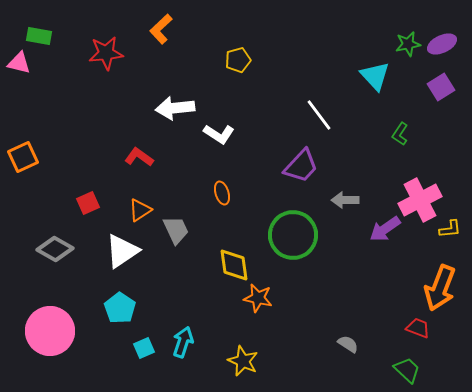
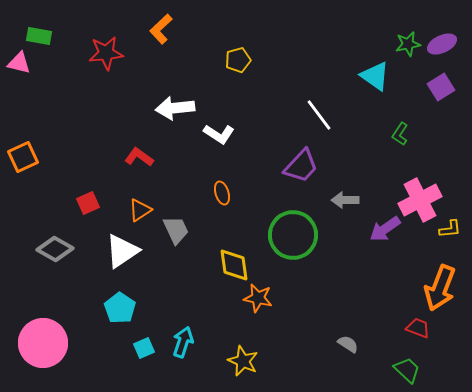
cyan triangle: rotated 12 degrees counterclockwise
pink circle: moved 7 px left, 12 px down
